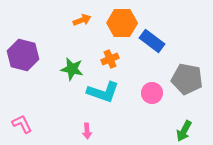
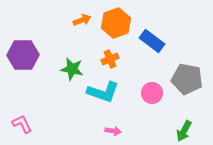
orange hexagon: moved 6 px left; rotated 20 degrees counterclockwise
purple hexagon: rotated 16 degrees counterclockwise
pink arrow: moved 26 px right; rotated 77 degrees counterclockwise
